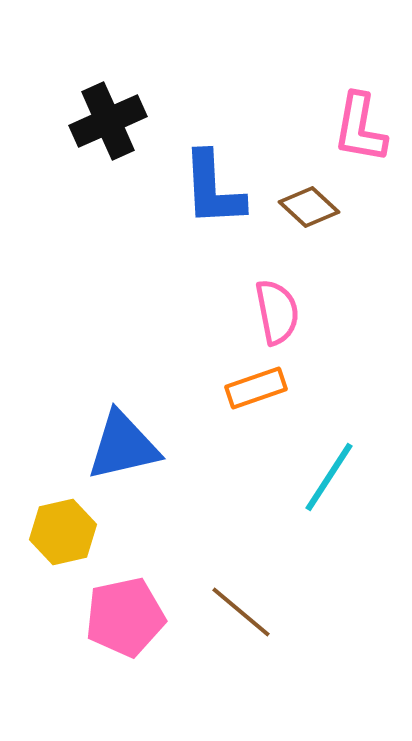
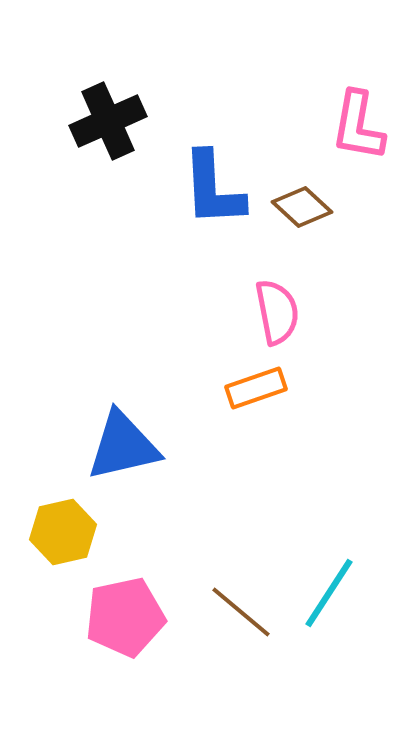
pink L-shape: moved 2 px left, 2 px up
brown diamond: moved 7 px left
cyan line: moved 116 px down
